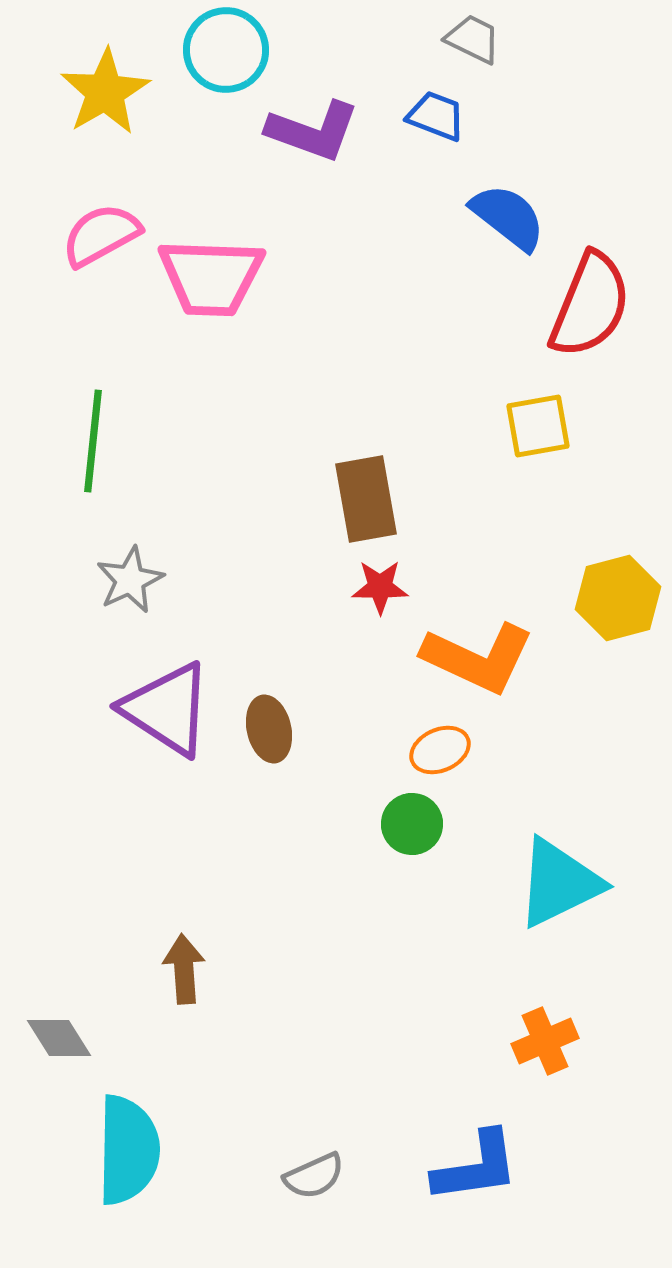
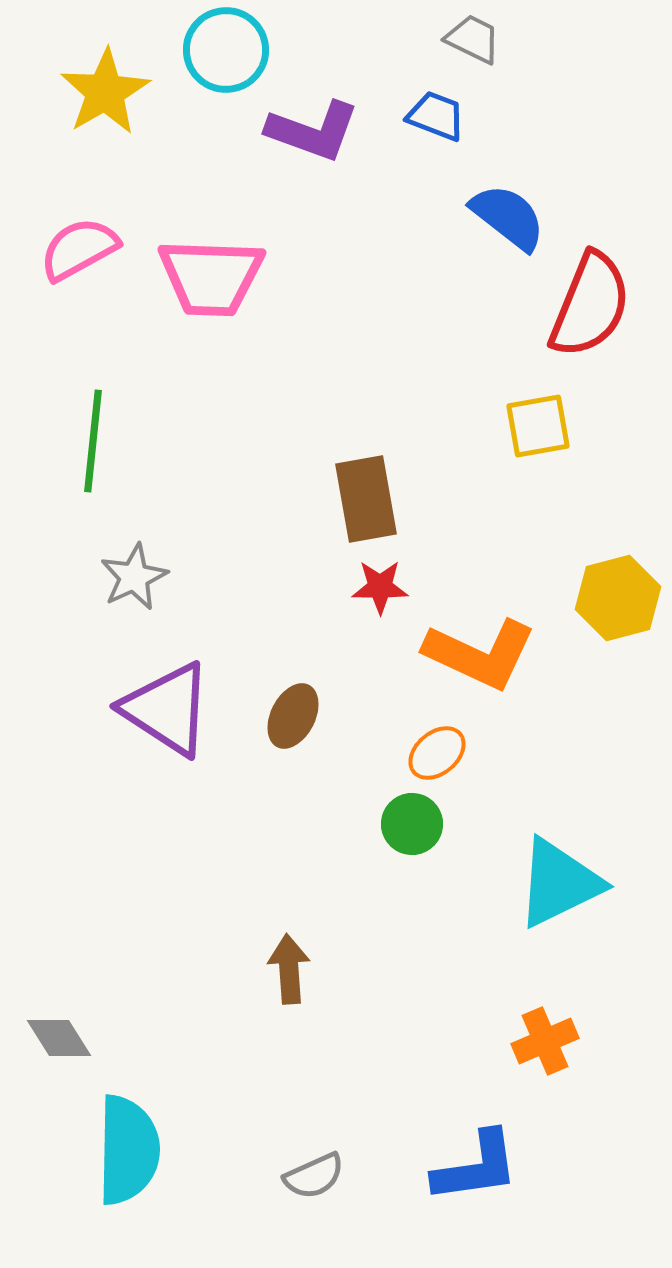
pink semicircle: moved 22 px left, 14 px down
gray star: moved 4 px right, 3 px up
orange L-shape: moved 2 px right, 4 px up
brown ellipse: moved 24 px right, 13 px up; rotated 40 degrees clockwise
orange ellipse: moved 3 px left, 3 px down; rotated 16 degrees counterclockwise
brown arrow: moved 105 px right
